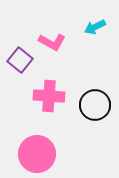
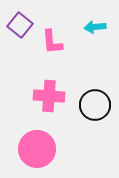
cyan arrow: rotated 20 degrees clockwise
pink L-shape: rotated 56 degrees clockwise
purple square: moved 35 px up
pink circle: moved 5 px up
